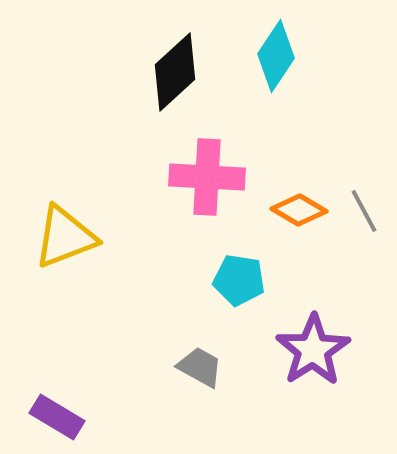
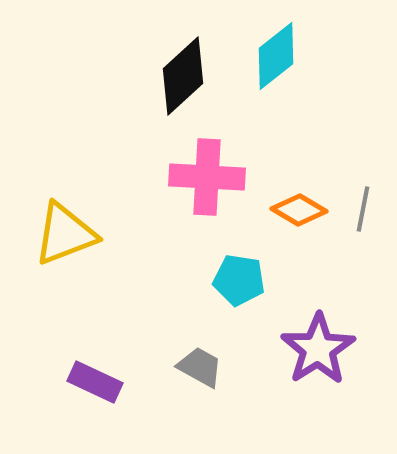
cyan diamond: rotated 18 degrees clockwise
black diamond: moved 8 px right, 4 px down
gray line: moved 1 px left, 2 px up; rotated 39 degrees clockwise
yellow triangle: moved 3 px up
purple star: moved 5 px right, 1 px up
purple rectangle: moved 38 px right, 35 px up; rotated 6 degrees counterclockwise
